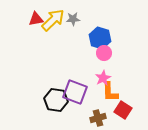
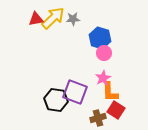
yellow arrow: moved 2 px up
red square: moved 7 px left
